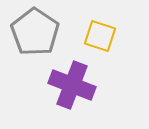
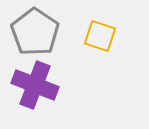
purple cross: moved 37 px left
